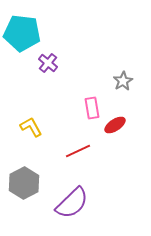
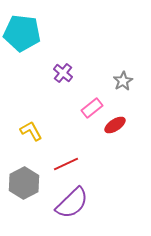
purple cross: moved 15 px right, 10 px down
pink rectangle: rotated 60 degrees clockwise
yellow L-shape: moved 4 px down
red line: moved 12 px left, 13 px down
